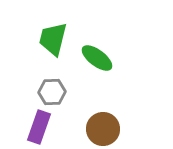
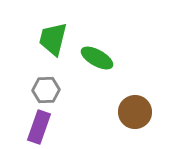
green ellipse: rotated 8 degrees counterclockwise
gray hexagon: moved 6 px left, 2 px up
brown circle: moved 32 px right, 17 px up
